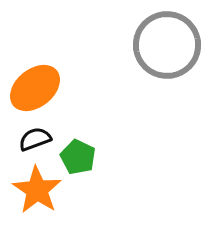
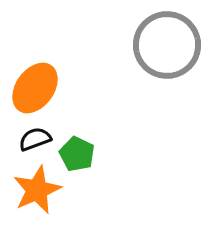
orange ellipse: rotated 15 degrees counterclockwise
green pentagon: moved 1 px left, 3 px up
orange star: rotated 15 degrees clockwise
